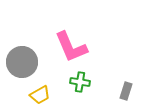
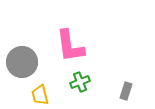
pink L-shape: moved 1 px left, 1 px up; rotated 15 degrees clockwise
green cross: rotated 30 degrees counterclockwise
yellow trapezoid: rotated 105 degrees clockwise
